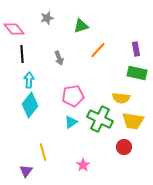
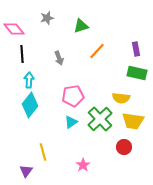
orange line: moved 1 px left, 1 px down
green cross: rotated 20 degrees clockwise
